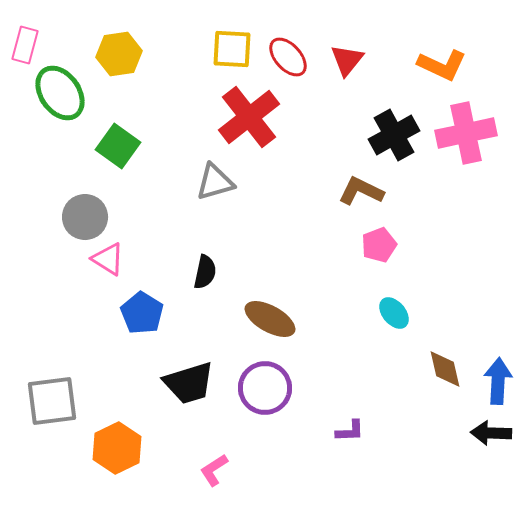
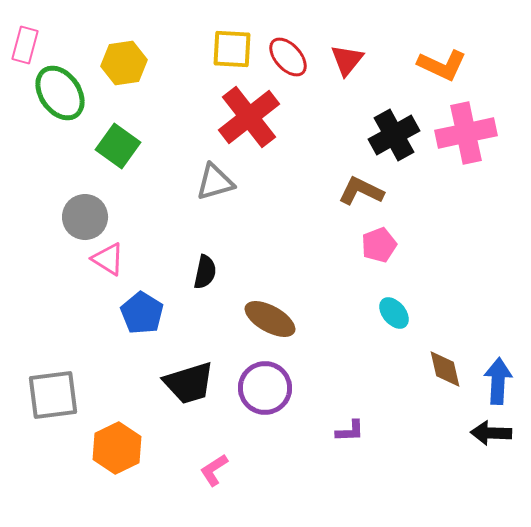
yellow hexagon: moved 5 px right, 9 px down
gray square: moved 1 px right, 6 px up
